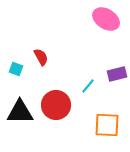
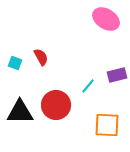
cyan square: moved 1 px left, 6 px up
purple rectangle: moved 1 px down
